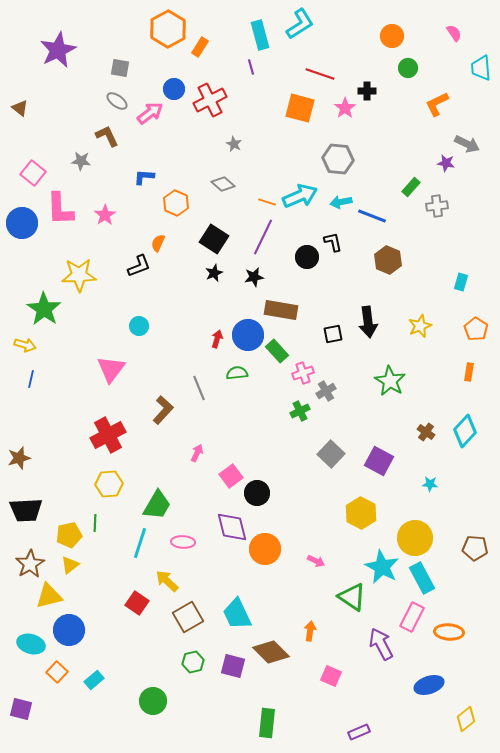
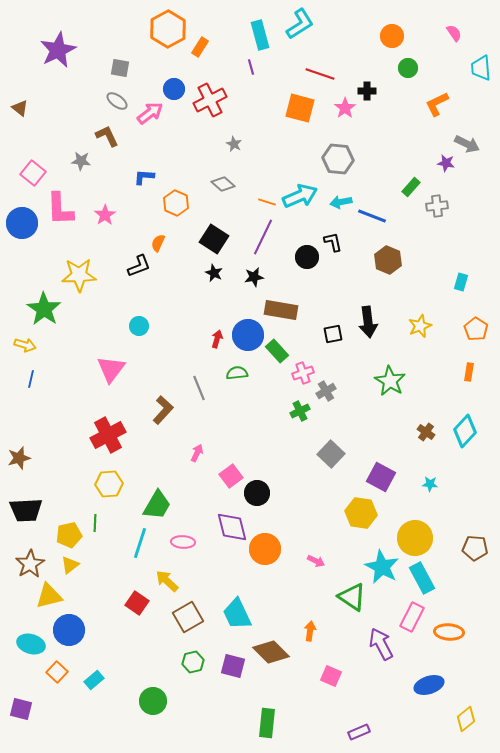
black star at (214, 273): rotated 24 degrees counterclockwise
purple square at (379, 461): moved 2 px right, 16 px down
yellow hexagon at (361, 513): rotated 20 degrees counterclockwise
